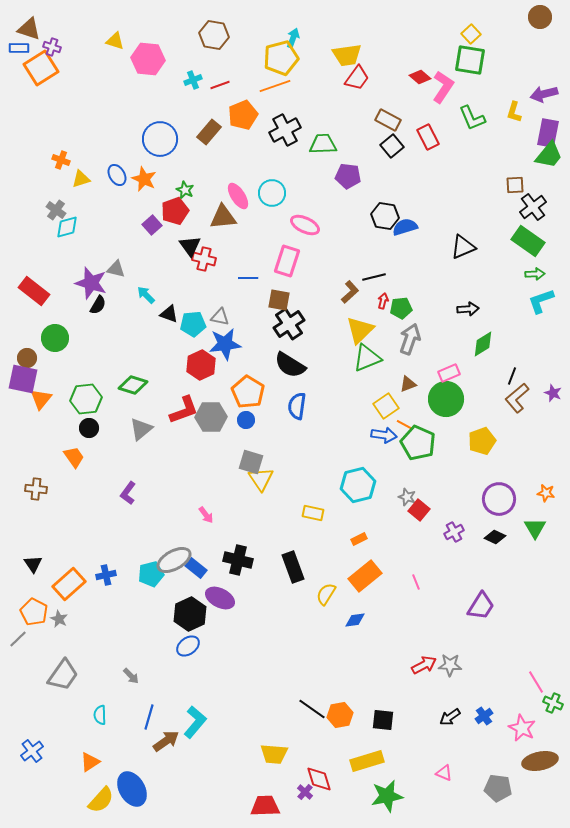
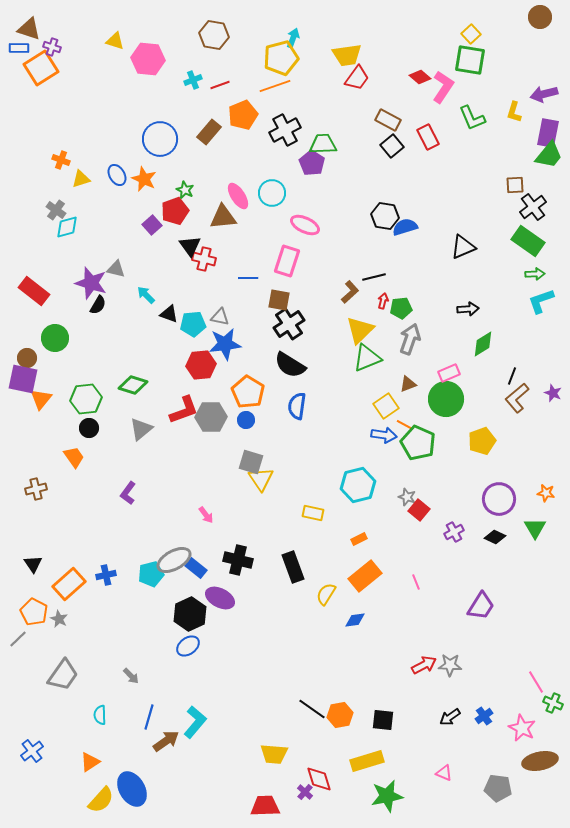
purple pentagon at (348, 176): moved 36 px left, 13 px up; rotated 25 degrees clockwise
red hexagon at (201, 365): rotated 20 degrees clockwise
brown cross at (36, 489): rotated 20 degrees counterclockwise
